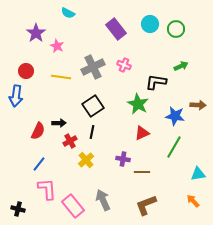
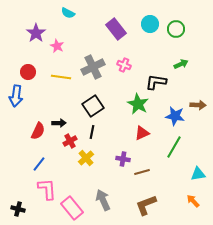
green arrow: moved 2 px up
red circle: moved 2 px right, 1 px down
yellow cross: moved 2 px up
brown line: rotated 14 degrees counterclockwise
pink rectangle: moved 1 px left, 2 px down
